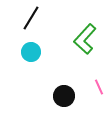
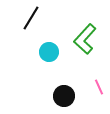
cyan circle: moved 18 px right
